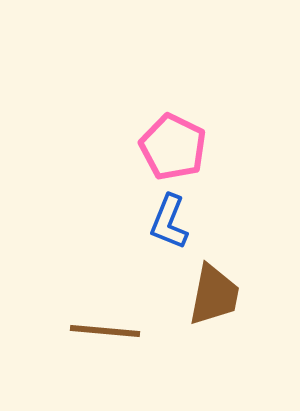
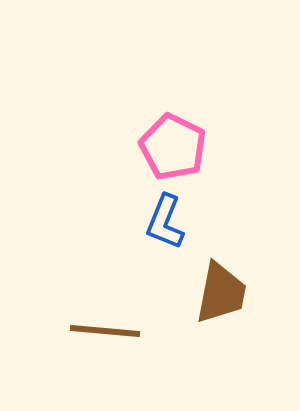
blue L-shape: moved 4 px left
brown trapezoid: moved 7 px right, 2 px up
